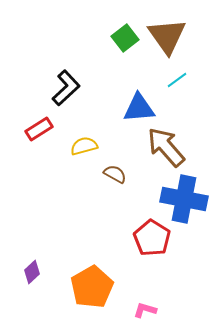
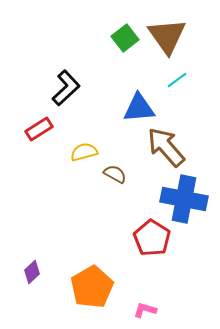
yellow semicircle: moved 6 px down
